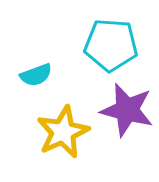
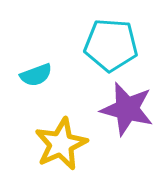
purple star: moved 1 px up
yellow star: moved 2 px left, 12 px down
